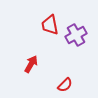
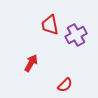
red arrow: moved 1 px up
